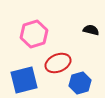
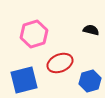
red ellipse: moved 2 px right
blue hexagon: moved 10 px right, 2 px up
